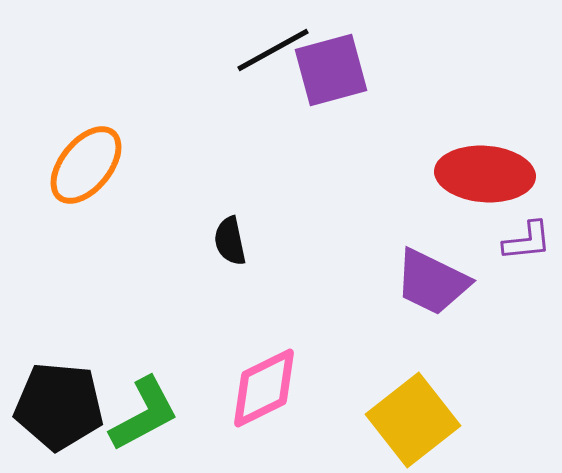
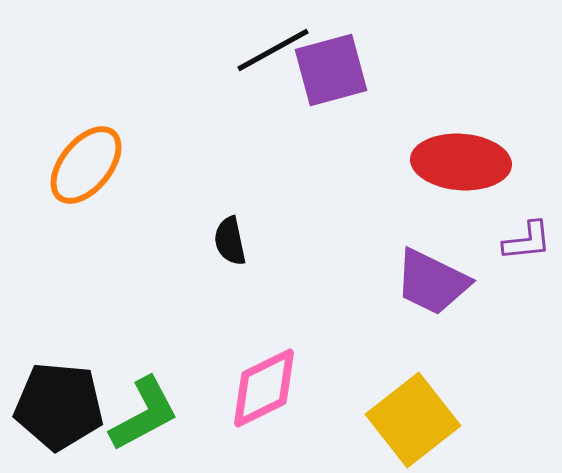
red ellipse: moved 24 px left, 12 px up
